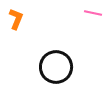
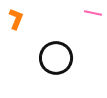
black circle: moved 9 px up
